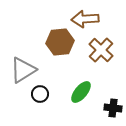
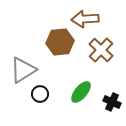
black cross: moved 1 px left, 6 px up; rotated 18 degrees clockwise
